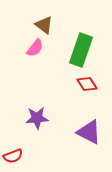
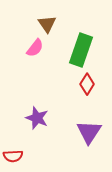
brown triangle: moved 3 px right, 1 px up; rotated 18 degrees clockwise
red diamond: rotated 65 degrees clockwise
purple star: rotated 25 degrees clockwise
purple triangle: rotated 36 degrees clockwise
red semicircle: rotated 18 degrees clockwise
